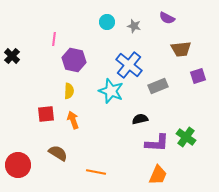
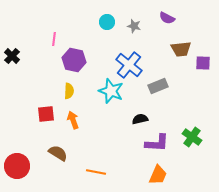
purple square: moved 5 px right, 13 px up; rotated 21 degrees clockwise
green cross: moved 6 px right
red circle: moved 1 px left, 1 px down
